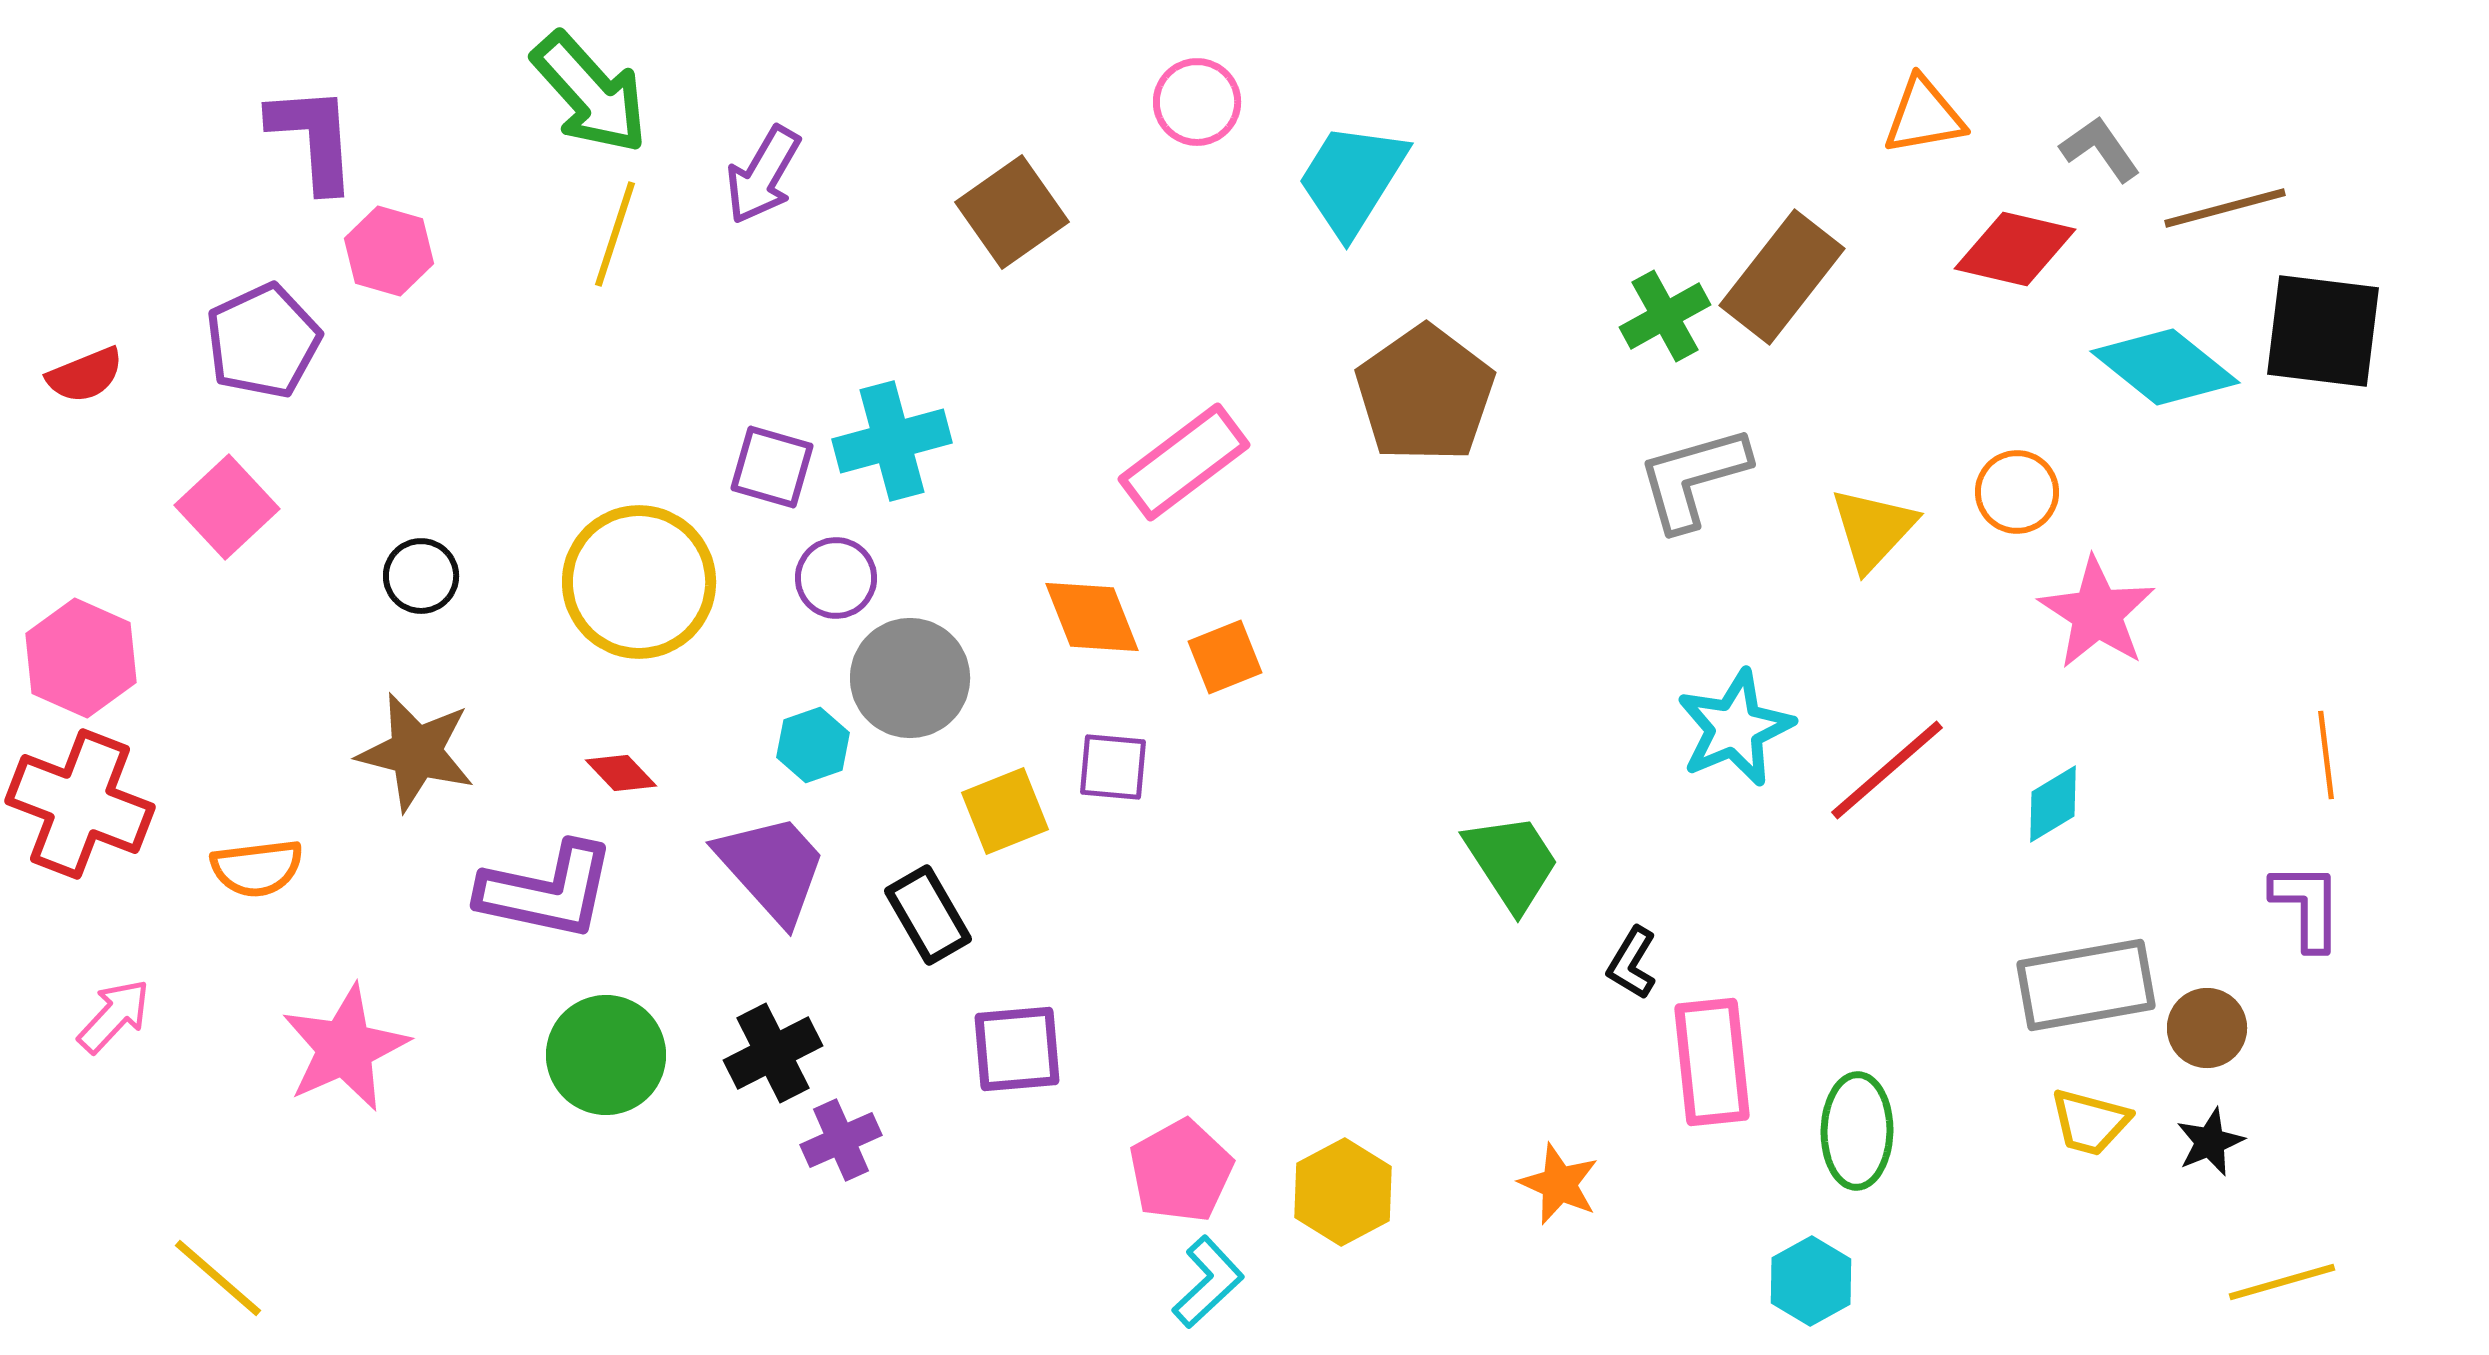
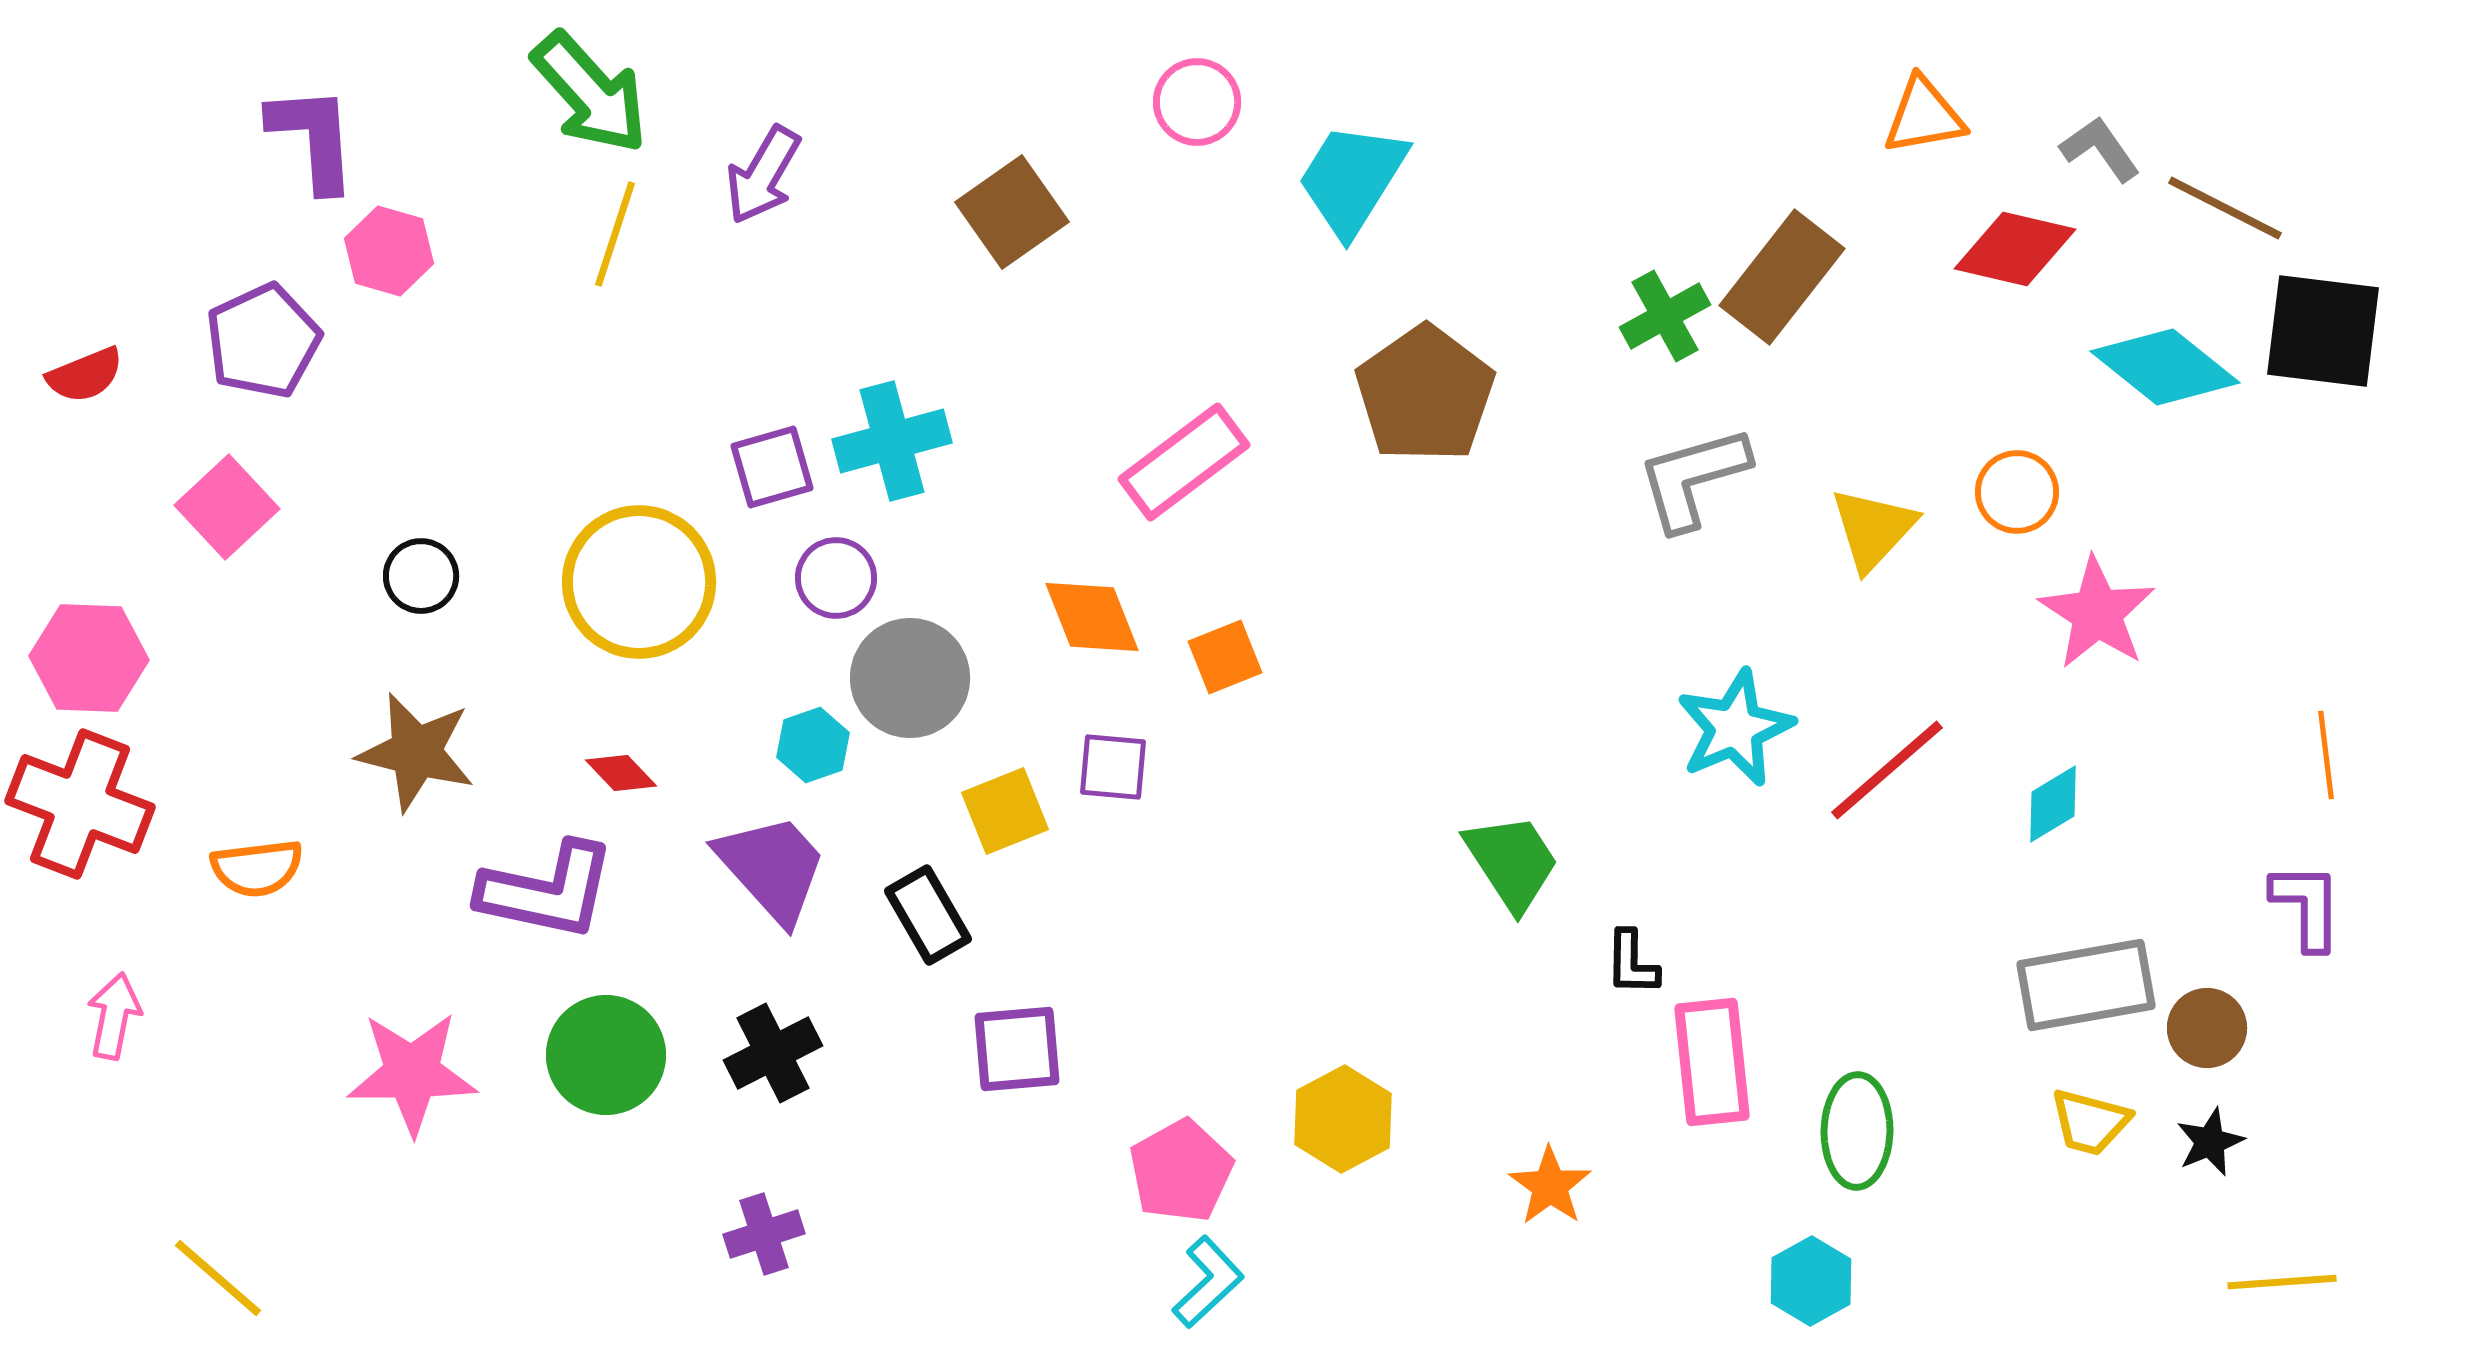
brown line at (2225, 208): rotated 42 degrees clockwise
purple square at (772, 467): rotated 32 degrees counterclockwise
pink hexagon at (81, 658): moved 8 px right; rotated 22 degrees counterclockwise
black L-shape at (1632, 963): rotated 30 degrees counterclockwise
pink arrow at (114, 1016): rotated 32 degrees counterclockwise
pink star at (345, 1048): moved 67 px right, 25 px down; rotated 24 degrees clockwise
purple cross at (841, 1140): moved 77 px left, 94 px down; rotated 6 degrees clockwise
orange star at (1559, 1184): moved 9 px left, 2 px down; rotated 12 degrees clockwise
yellow hexagon at (1343, 1192): moved 73 px up
yellow line at (2282, 1282): rotated 12 degrees clockwise
